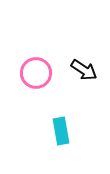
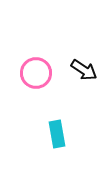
cyan rectangle: moved 4 px left, 3 px down
